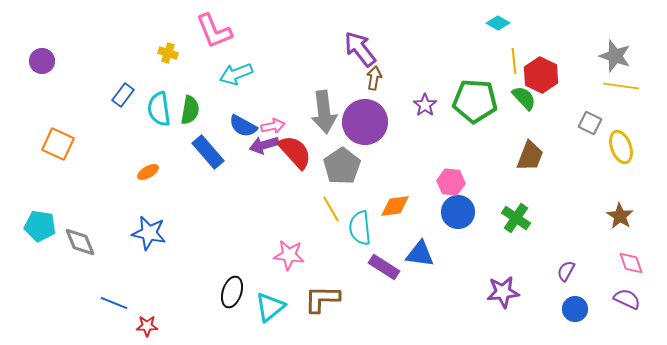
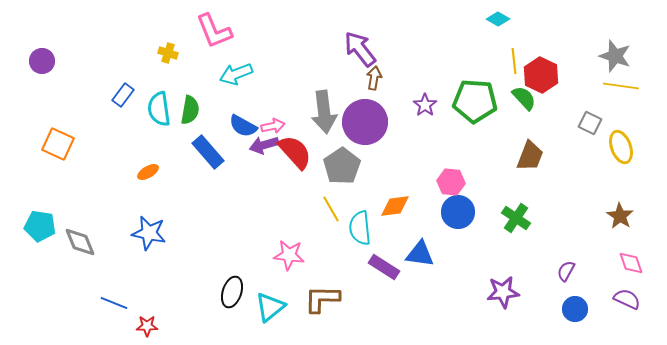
cyan diamond at (498, 23): moved 4 px up
